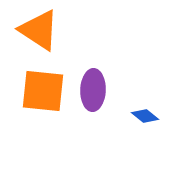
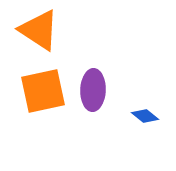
orange square: rotated 18 degrees counterclockwise
